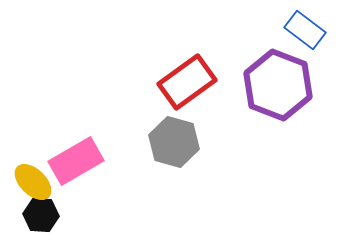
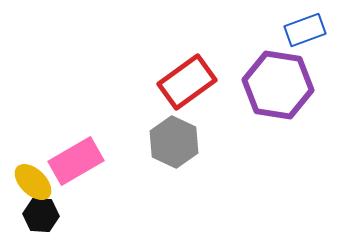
blue rectangle: rotated 57 degrees counterclockwise
purple hexagon: rotated 12 degrees counterclockwise
gray hexagon: rotated 9 degrees clockwise
